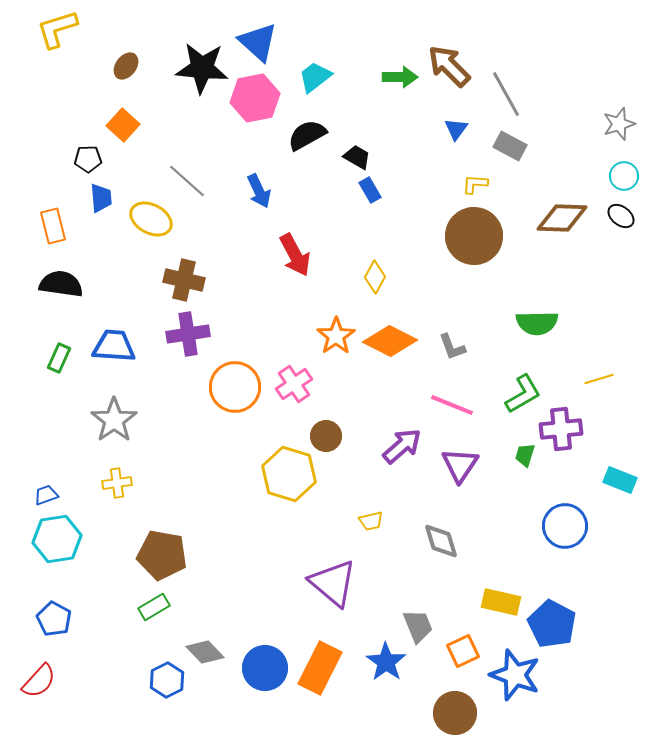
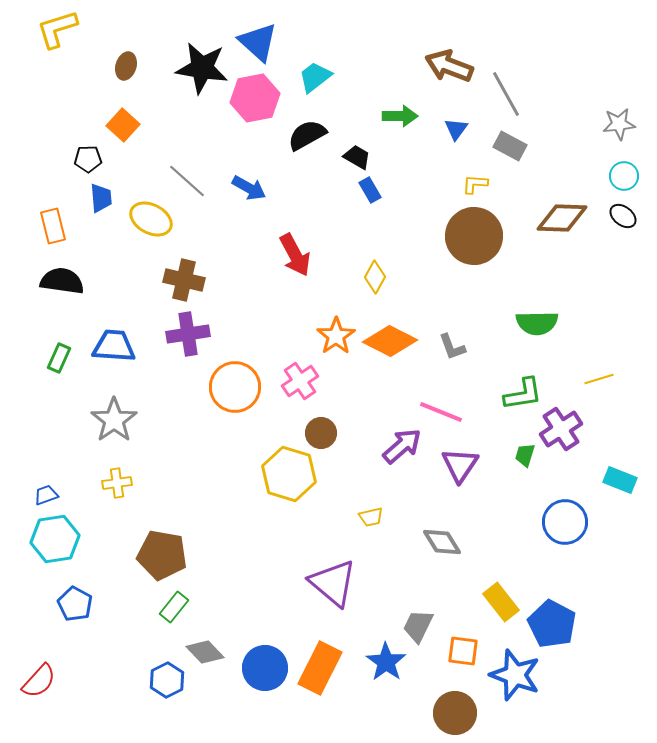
brown ellipse at (126, 66): rotated 20 degrees counterclockwise
brown arrow at (449, 66): rotated 24 degrees counterclockwise
black star at (202, 68): rotated 4 degrees clockwise
green arrow at (400, 77): moved 39 px down
gray star at (619, 124): rotated 12 degrees clockwise
blue arrow at (259, 191): moved 10 px left, 3 px up; rotated 36 degrees counterclockwise
black ellipse at (621, 216): moved 2 px right
black semicircle at (61, 284): moved 1 px right, 3 px up
pink cross at (294, 384): moved 6 px right, 3 px up
green L-shape at (523, 394): rotated 21 degrees clockwise
pink line at (452, 405): moved 11 px left, 7 px down
purple cross at (561, 429): rotated 27 degrees counterclockwise
brown circle at (326, 436): moved 5 px left, 3 px up
yellow trapezoid at (371, 521): moved 4 px up
blue circle at (565, 526): moved 4 px up
cyan hexagon at (57, 539): moved 2 px left
gray diamond at (441, 541): moved 1 px right, 1 px down; rotated 15 degrees counterclockwise
yellow rectangle at (501, 602): rotated 39 degrees clockwise
green rectangle at (154, 607): moved 20 px right; rotated 20 degrees counterclockwise
blue pentagon at (54, 619): moved 21 px right, 15 px up
gray trapezoid at (418, 626): rotated 132 degrees counterclockwise
orange square at (463, 651): rotated 32 degrees clockwise
